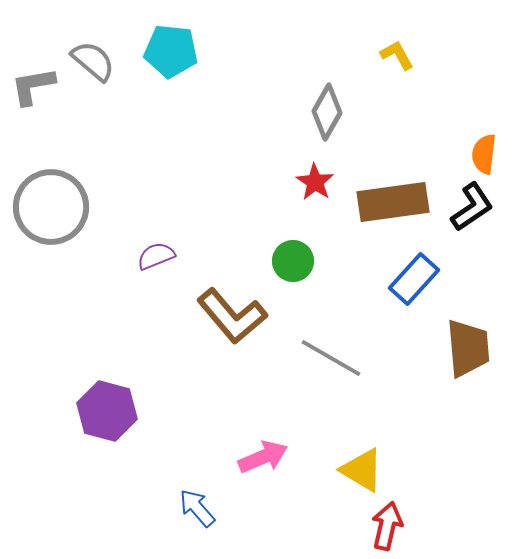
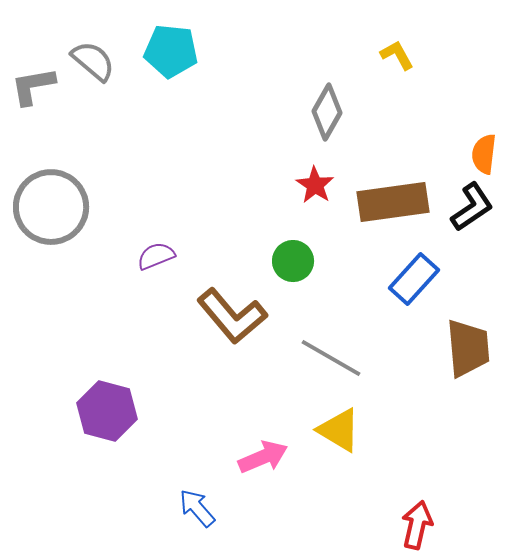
red star: moved 3 px down
yellow triangle: moved 23 px left, 40 px up
red arrow: moved 30 px right, 1 px up
